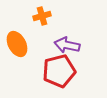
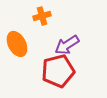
purple arrow: rotated 45 degrees counterclockwise
red pentagon: moved 1 px left
